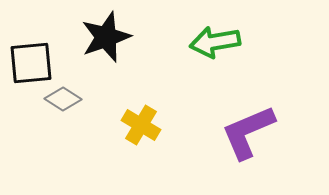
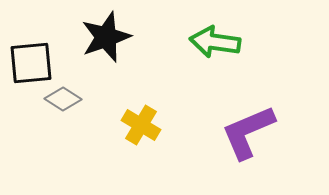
green arrow: rotated 18 degrees clockwise
